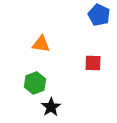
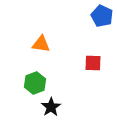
blue pentagon: moved 3 px right, 1 px down
